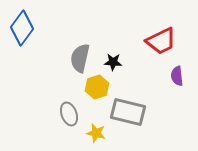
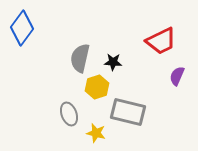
purple semicircle: rotated 30 degrees clockwise
